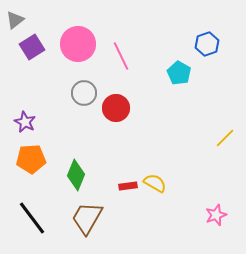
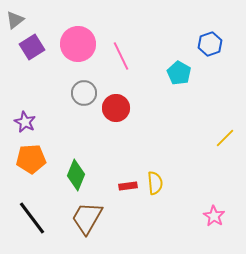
blue hexagon: moved 3 px right
yellow semicircle: rotated 55 degrees clockwise
pink star: moved 2 px left, 1 px down; rotated 20 degrees counterclockwise
